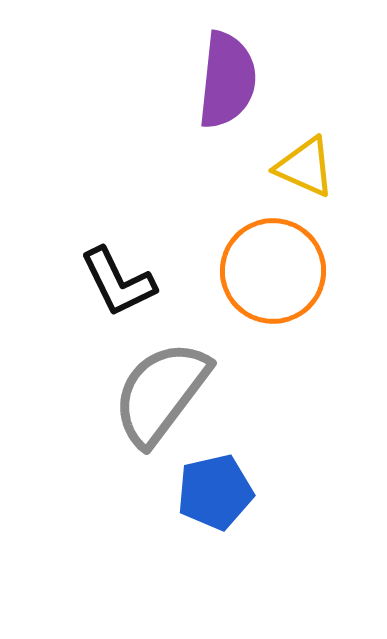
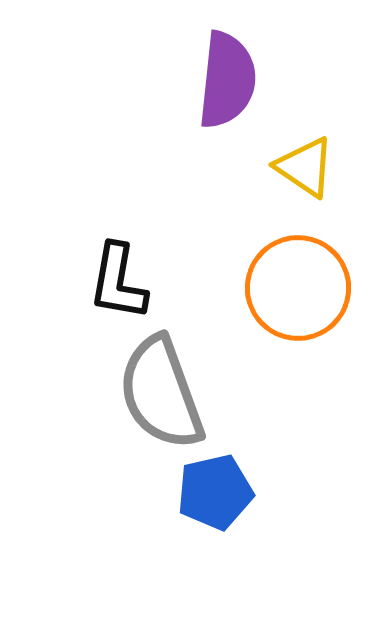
yellow triangle: rotated 10 degrees clockwise
orange circle: moved 25 px right, 17 px down
black L-shape: rotated 36 degrees clockwise
gray semicircle: rotated 57 degrees counterclockwise
